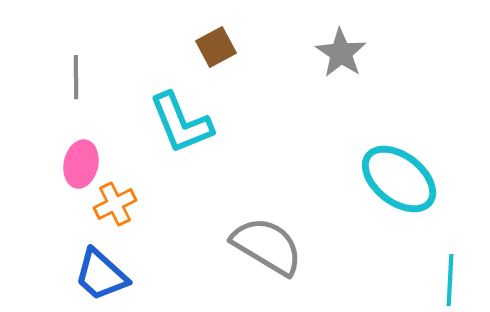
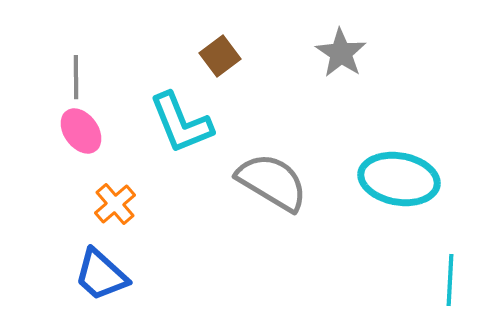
brown square: moved 4 px right, 9 px down; rotated 9 degrees counterclockwise
pink ellipse: moved 33 px up; rotated 48 degrees counterclockwise
cyan ellipse: rotated 28 degrees counterclockwise
orange cross: rotated 15 degrees counterclockwise
gray semicircle: moved 5 px right, 64 px up
